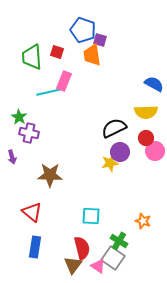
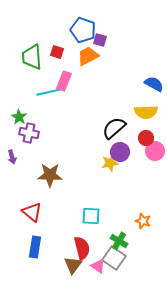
orange trapezoid: moved 4 px left, 1 px down; rotated 70 degrees clockwise
black semicircle: rotated 15 degrees counterclockwise
gray square: moved 1 px right
